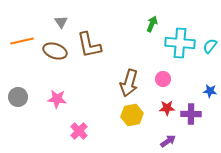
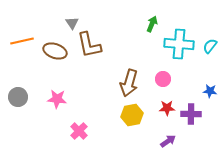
gray triangle: moved 11 px right, 1 px down
cyan cross: moved 1 px left, 1 px down
